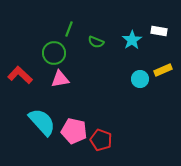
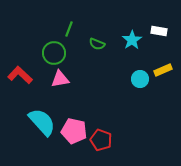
green semicircle: moved 1 px right, 2 px down
